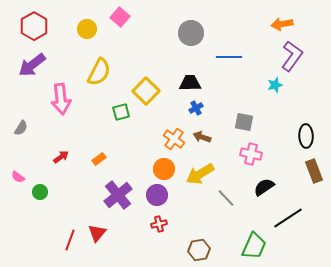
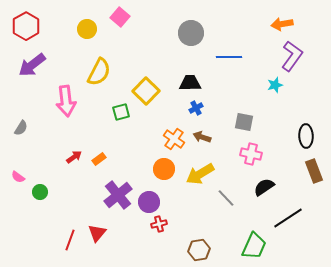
red hexagon: moved 8 px left
pink arrow: moved 5 px right, 2 px down
red arrow: moved 13 px right
purple circle: moved 8 px left, 7 px down
